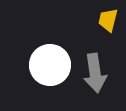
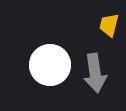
yellow trapezoid: moved 1 px right, 5 px down
